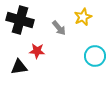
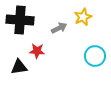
black cross: rotated 12 degrees counterclockwise
gray arrow: rotated 77 degrees counterclockwise
